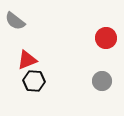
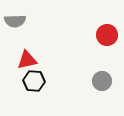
gray semicircle: rotated 40 degrees counterclockwise
red circle: moved 1 px right, 3 px up
red triangle: rotated 10 degrees clockwise
